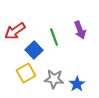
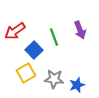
blue star: moved 1 px down; rotated 14 degrees clockwise
